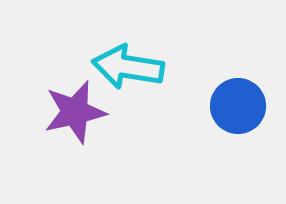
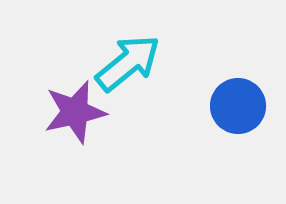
cyan arrow: moved 4 px up; rotated 132 degrees clockwise
